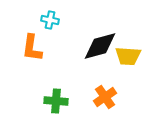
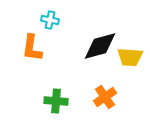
yellow trapezoid: moved 2 px right, 1 px down
